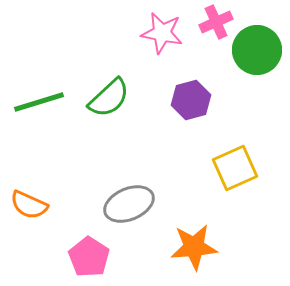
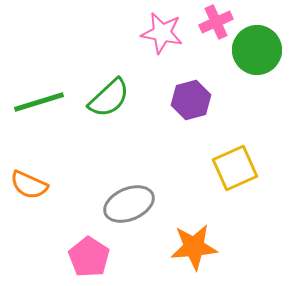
orange semicircle: moved 20 px up
